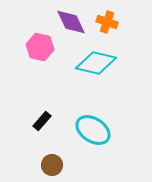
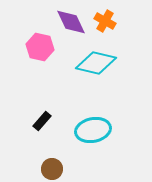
orange cross: moved 2 px left, 1 px up; rotated 10 degrees clockwise
cyan ellipse: rotated 44 degrees counterclockwise
brown circle: moved 4 px down
